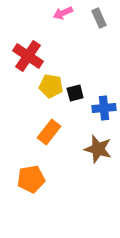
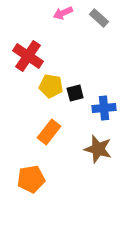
gray rectangle: rotated 24 degrees counterclockwise
